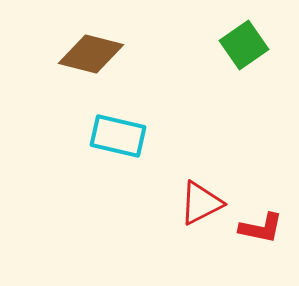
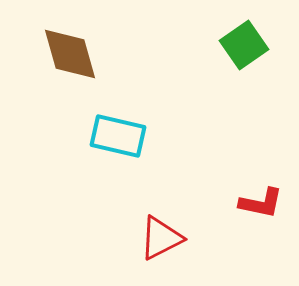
brown diamond: moved 21 px left; rotated 60 degrees clockwise
red triangle: moved 40 px left, 35 px down
red L-shape: moved 25 px up
